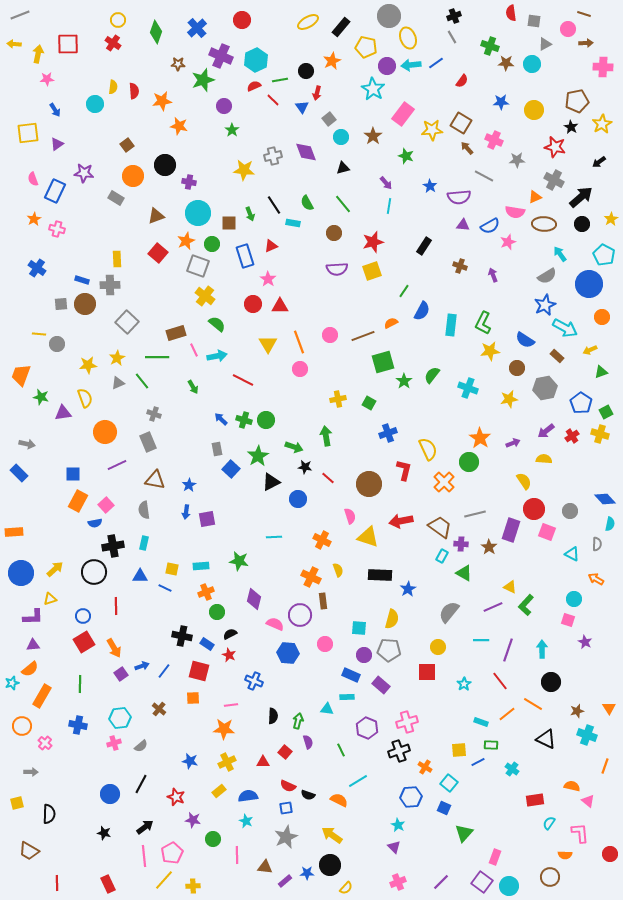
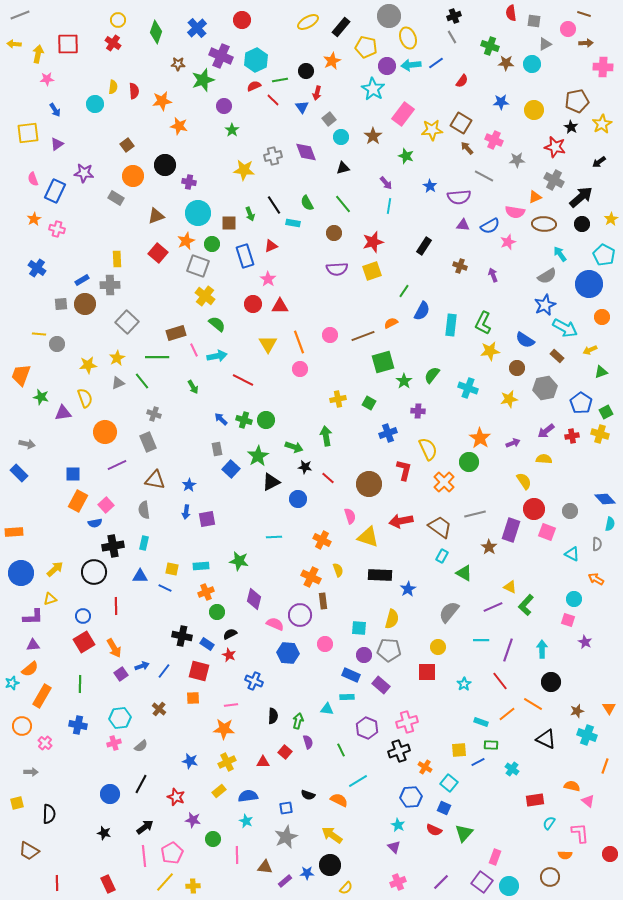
blue rectangle at (82, 280): rotated 48 degrees counterclockwise
red cross at (572, 436): rotated 24 degrees clockwise
purple cross at (461, 544): moved 43 px left, 133 px up
red semicircle at (288, 786): moved 146 px right, 44 px down
yellow line at (164, 880): moved 1 px right, 2 px down
